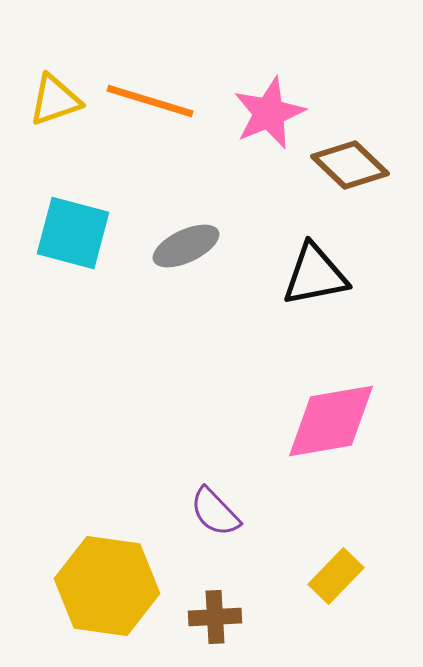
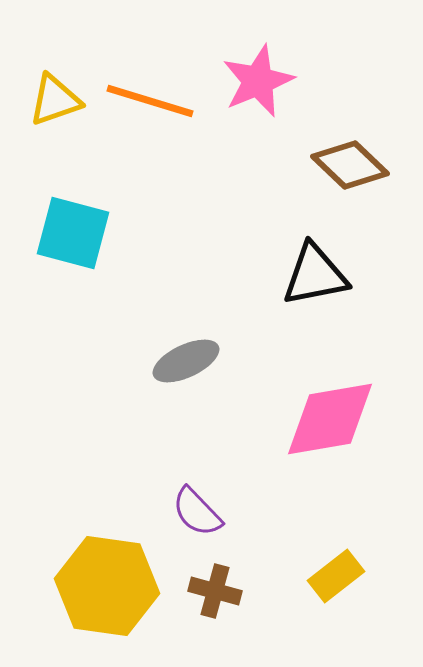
pink star: moved 11 px left, 32 px up
gray ellipse: moved 115 px down
pink diamond: moved 1 px left, 2 px up
purple semicircle: moved 18 px left
yellow rectangle: rotated 8 degrees clockwise
brown cross: moved 26 px up; rotated 18 degrees clockwise
